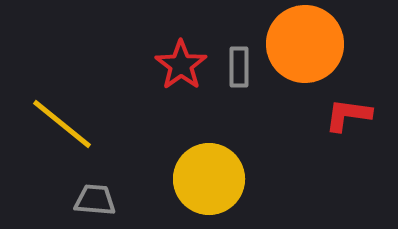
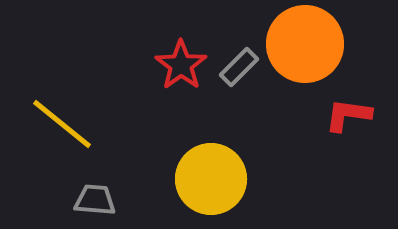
gray rectangle: rotated 45 degrees clockwise
yellow circle: moved 2 px right
